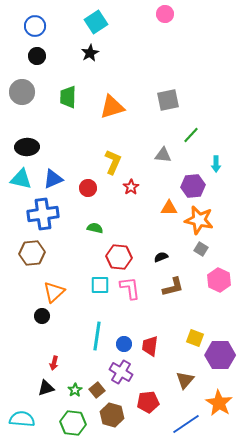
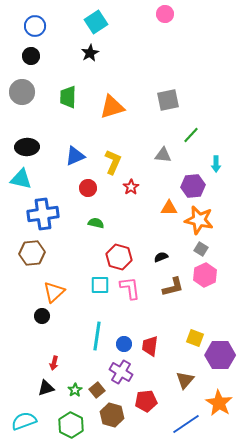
black circle at (37, 56): moved 6 px left
blue triangle at (53, 179): moved 22 px right, 23 px up
green semicircle at (95, 228): moved 1 px right, 5 px up
red hexagon at (119, 257): rotated 10 degrees clockwise
pink hexagon at (219, 280): moved 14 px left, 5 px up; rotated 10 degrees clockwise
red pentagon at (148, 402): moved 2 px left, 1 px up
cyan semicircle at (22, 419): moved 2 px right, 2 px down; rotated 25 degrees counterclockwise
green hexagon at (73, 423): moved 2 px left, 2 px down; rotated 20 degrees clockwise
